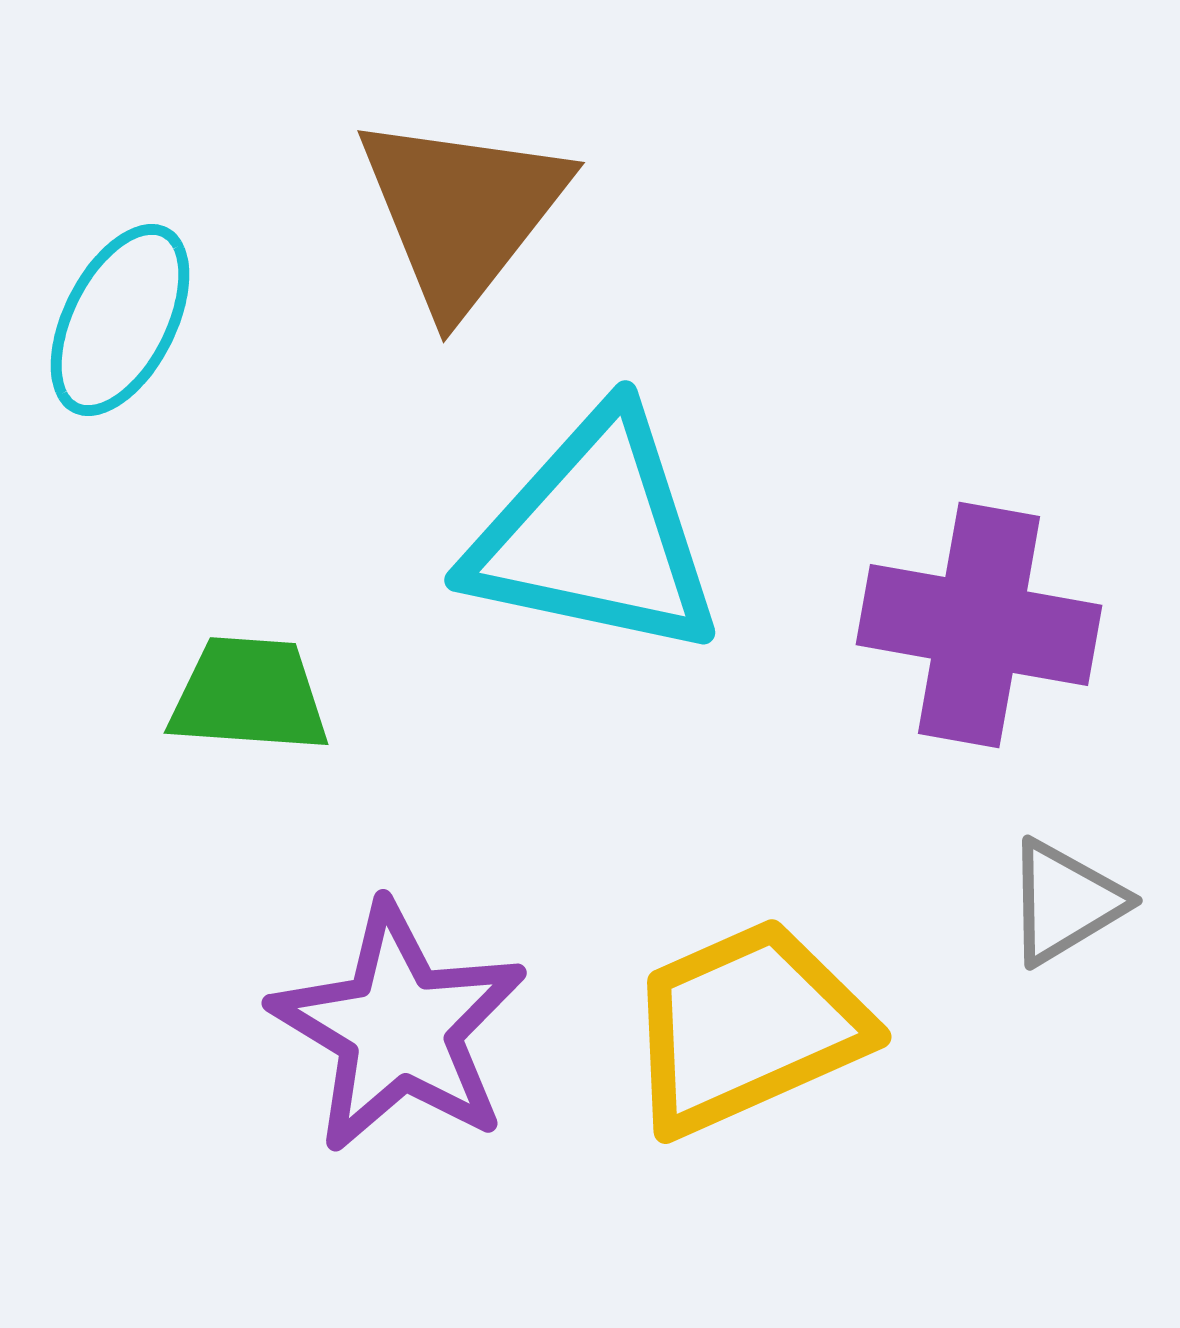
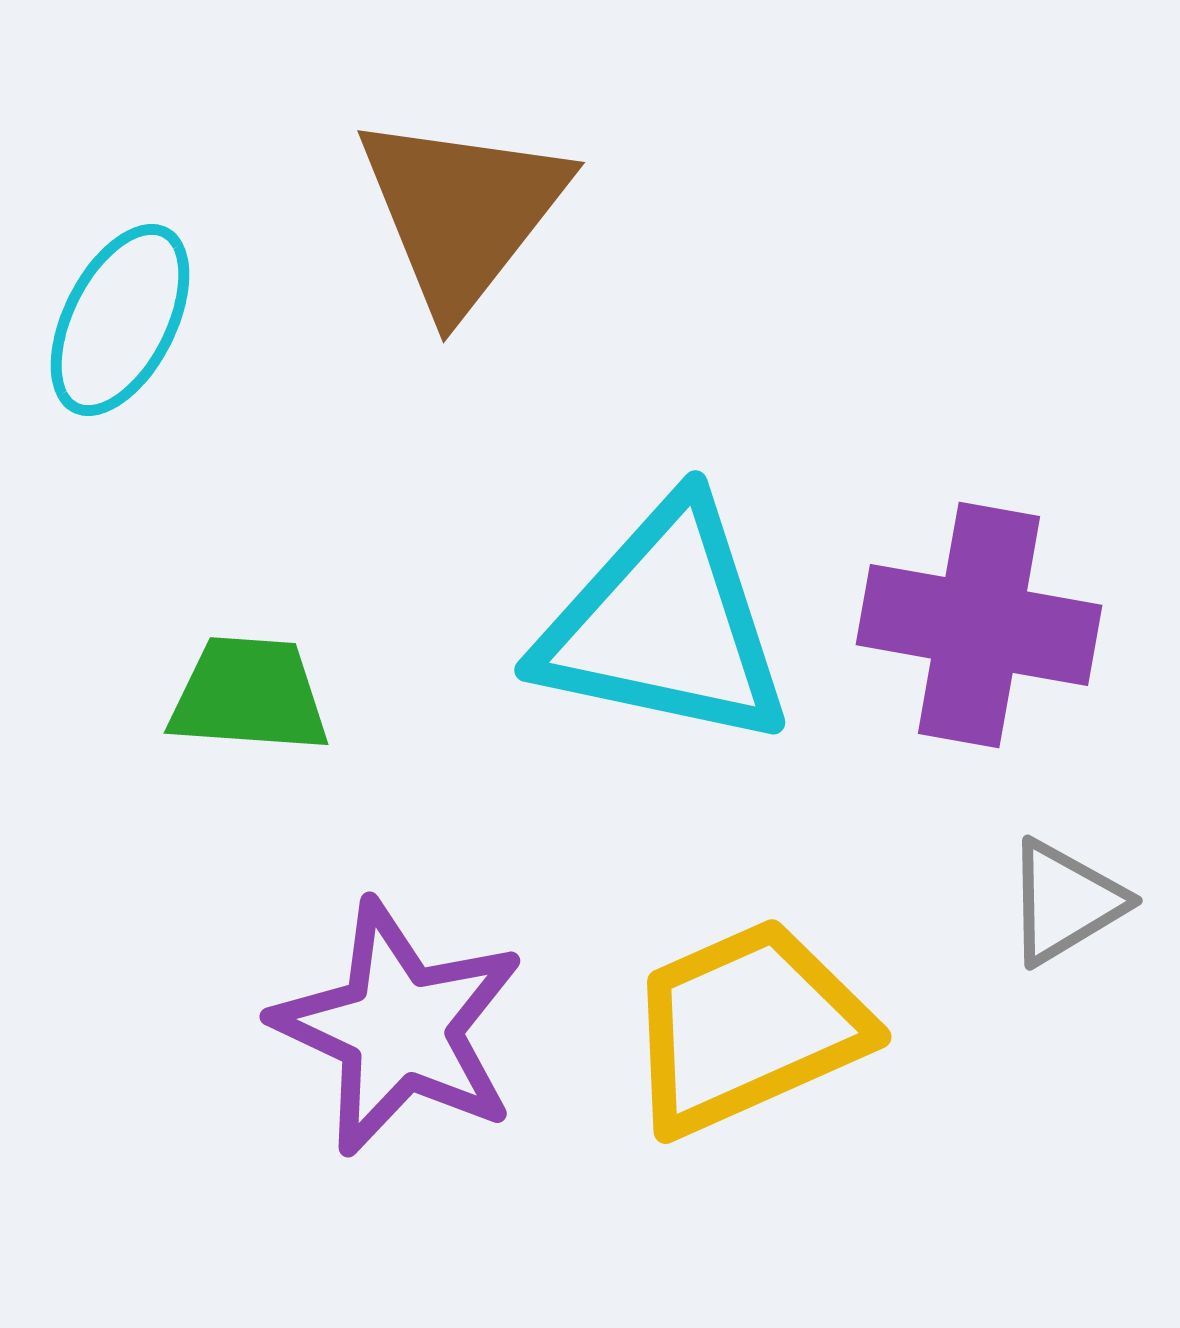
cyan triangle: moved 70 px right, 90 px down
purple star: rotated 6 degrees counterclockwise
